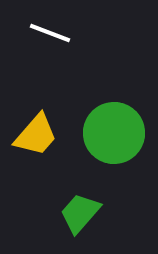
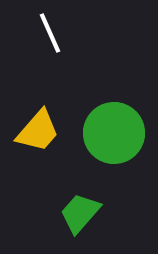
white line: rotated 45 degrees clockwise
yellow trapezoid: moved 2 px right, 4 px up
